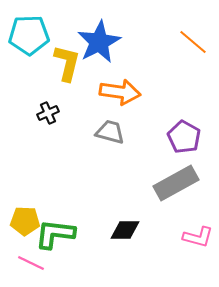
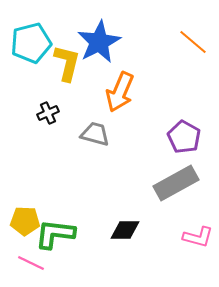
cyan pentagon: moved 2 px right, 8 px down; rotated 12 degrees counterclockwise
orange arrow: rotated 105 degrees clockwise
gray trapezoid: moved 15 px left, 2 px down
